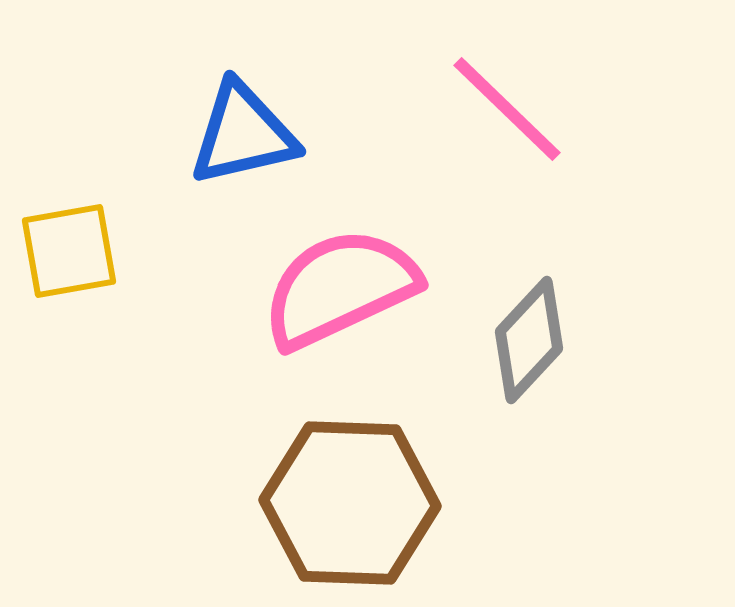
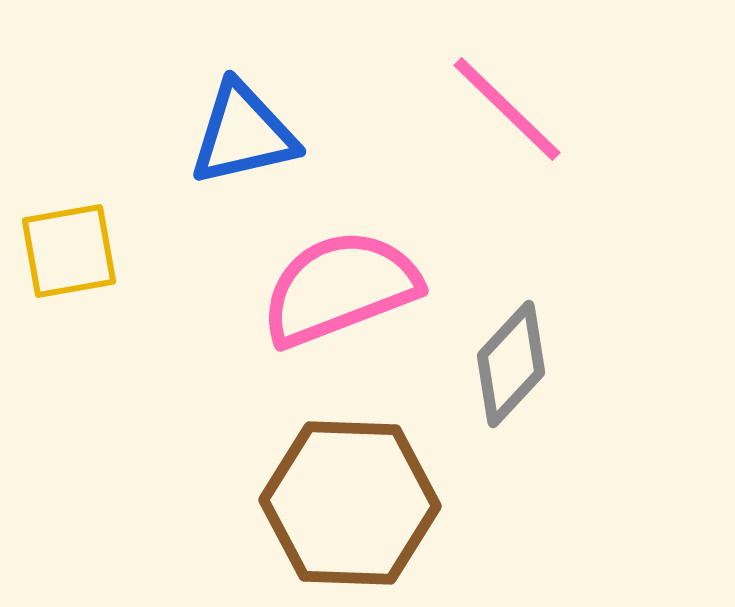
pink semicircle: rotated 4 degrees clockwise
gray diamond: moved 18 px left, 24 px down
